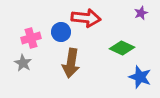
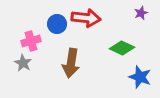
blue circle: moved 4 px left, 8 px up
pink cross: moved 3 px down
